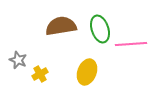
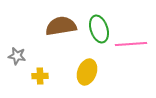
green ellipse: moved 1 px left
gray star: moved 1 px left, 4 px up; rotated 12 degrees counterclockwise
yellow cross: moved 2 px down; rotated 28 degrees clockwise
